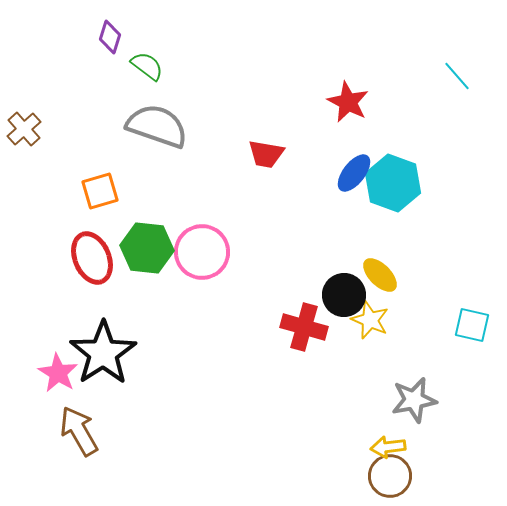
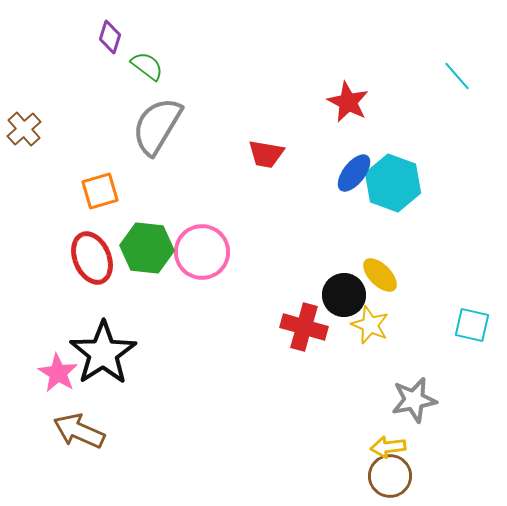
gray semicircle: rotated 78 degrees counterclockwise
yellow star: moved 5 px down
brown arrow: rotated 36 degrees counterclockwise
